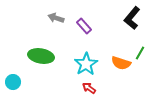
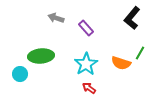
purple rectangle: moved 2 px right, 2 px down
green ellipse: rotated 15 degrees counterclockwise
cyan circle: moved 7 px right, 8 px up
